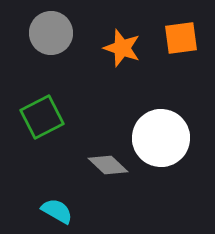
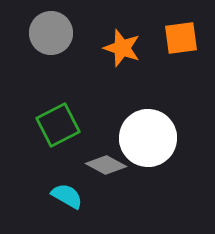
green square: moved 16 px right, 8 px down
white circle: moved 13 px left
gray diamond: moved 2 px left; rotated 15 degrees counterclockwise
cyan semicircle: moved 10 px right, 15 px up
